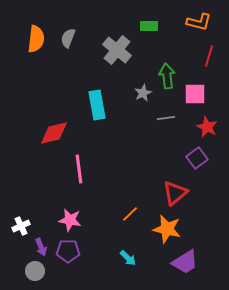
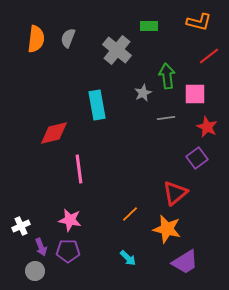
red line: rotated 35 degrees clockwise
